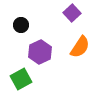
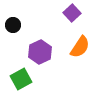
black circle: moved 8 px left
